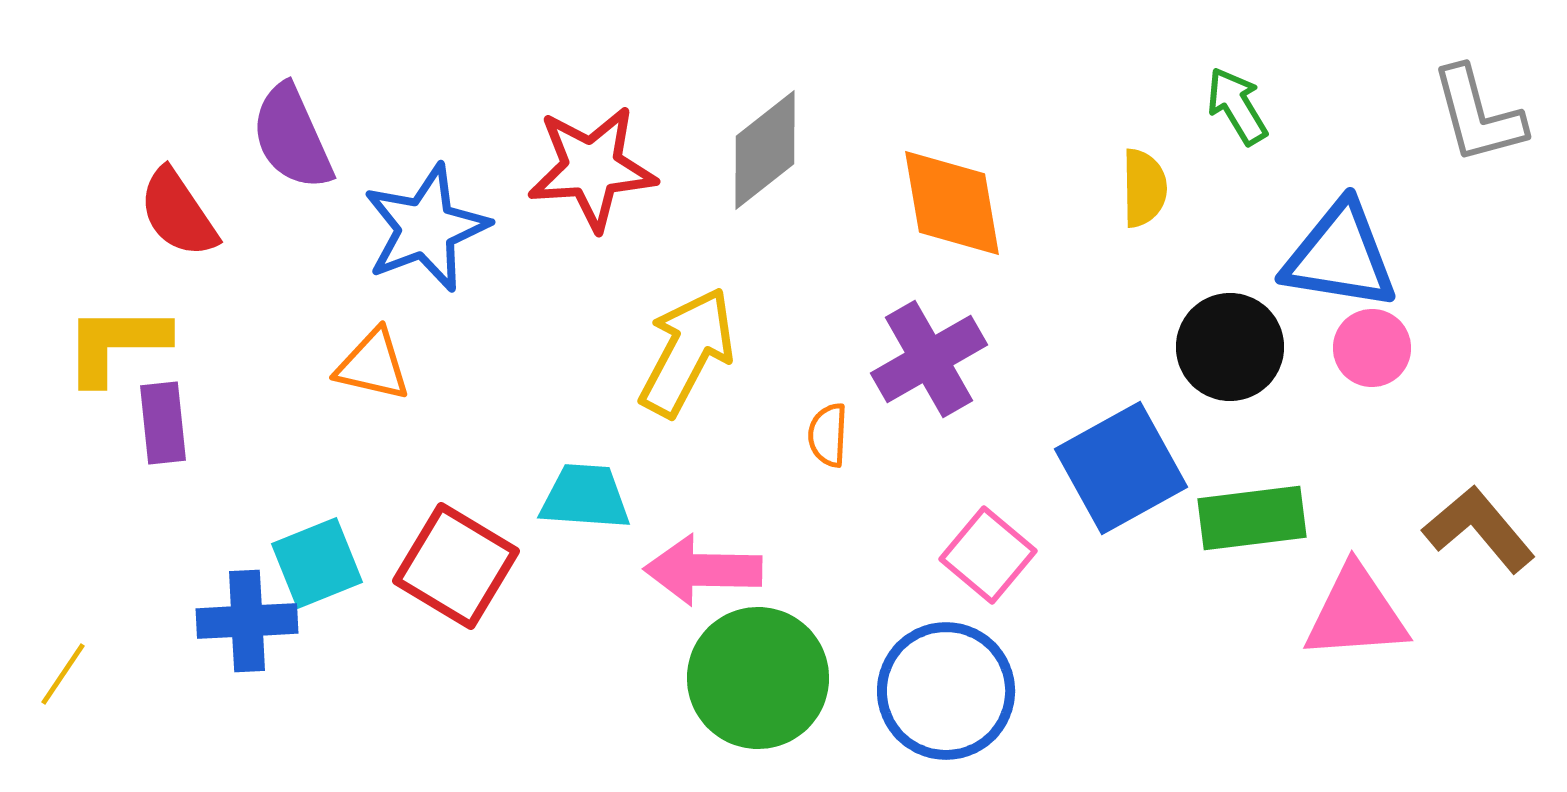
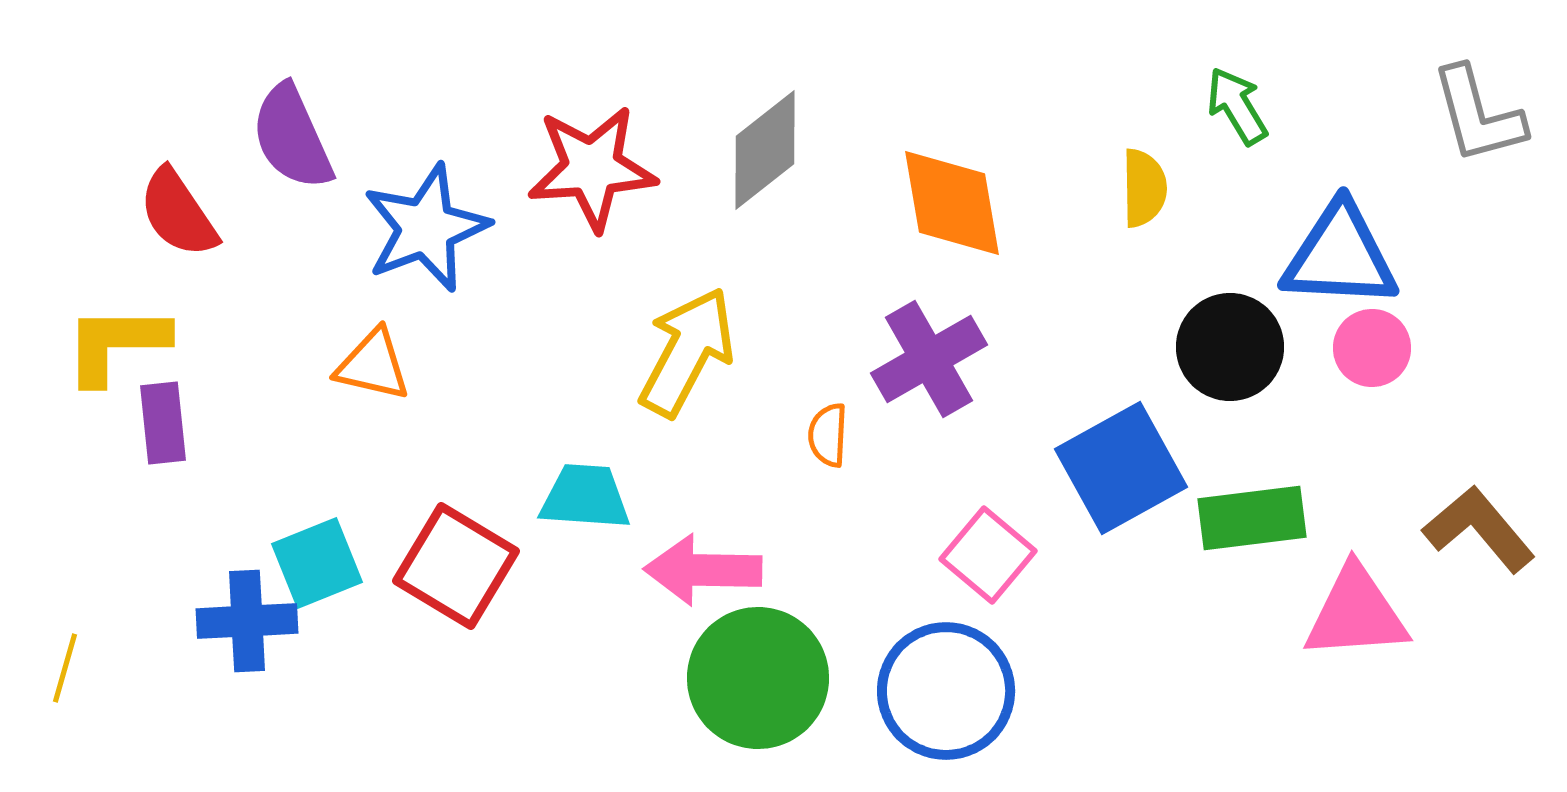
blue triangle: rotated 6 degrees counterclockwise
yellow line: moved 2 px right, 6 px up; rotated 18 degrees counterclockwise
